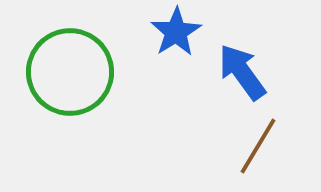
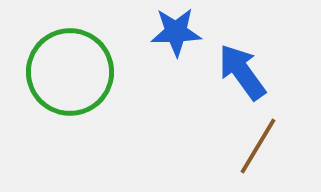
blue star: rotated 30 degrees clockwise
